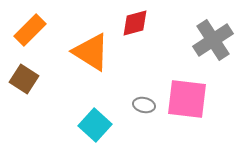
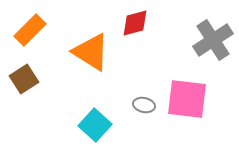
brown square: rotated 24 degrees clockwise
